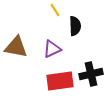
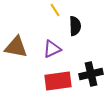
red rectangle: moved 2 px left
